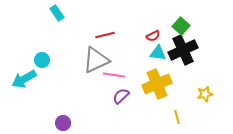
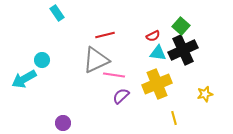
yellow line: moved 3 px left, 1 px down
